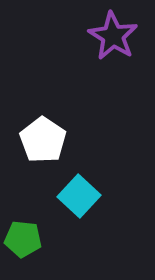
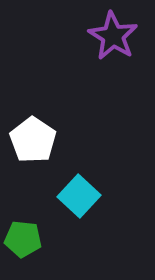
white pentagon: moved 10 px left
